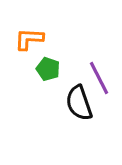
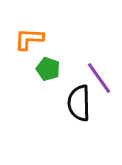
purple line: rotated 8 degrees counterclockwise
black semicircle: rotated 18 degrees clockwise
